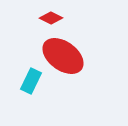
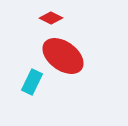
cyan rectangle: moved 1 px right, 1 px down
